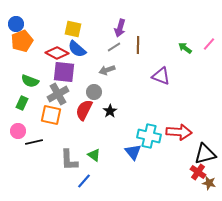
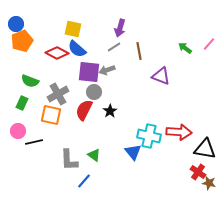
brown line: moved 1 px right, 6 px down; rotated 12 degrees counterclockwise
purple square: moved 25 px right
black triangle: moved 5 px up; rotated 25 degrees clockwise
